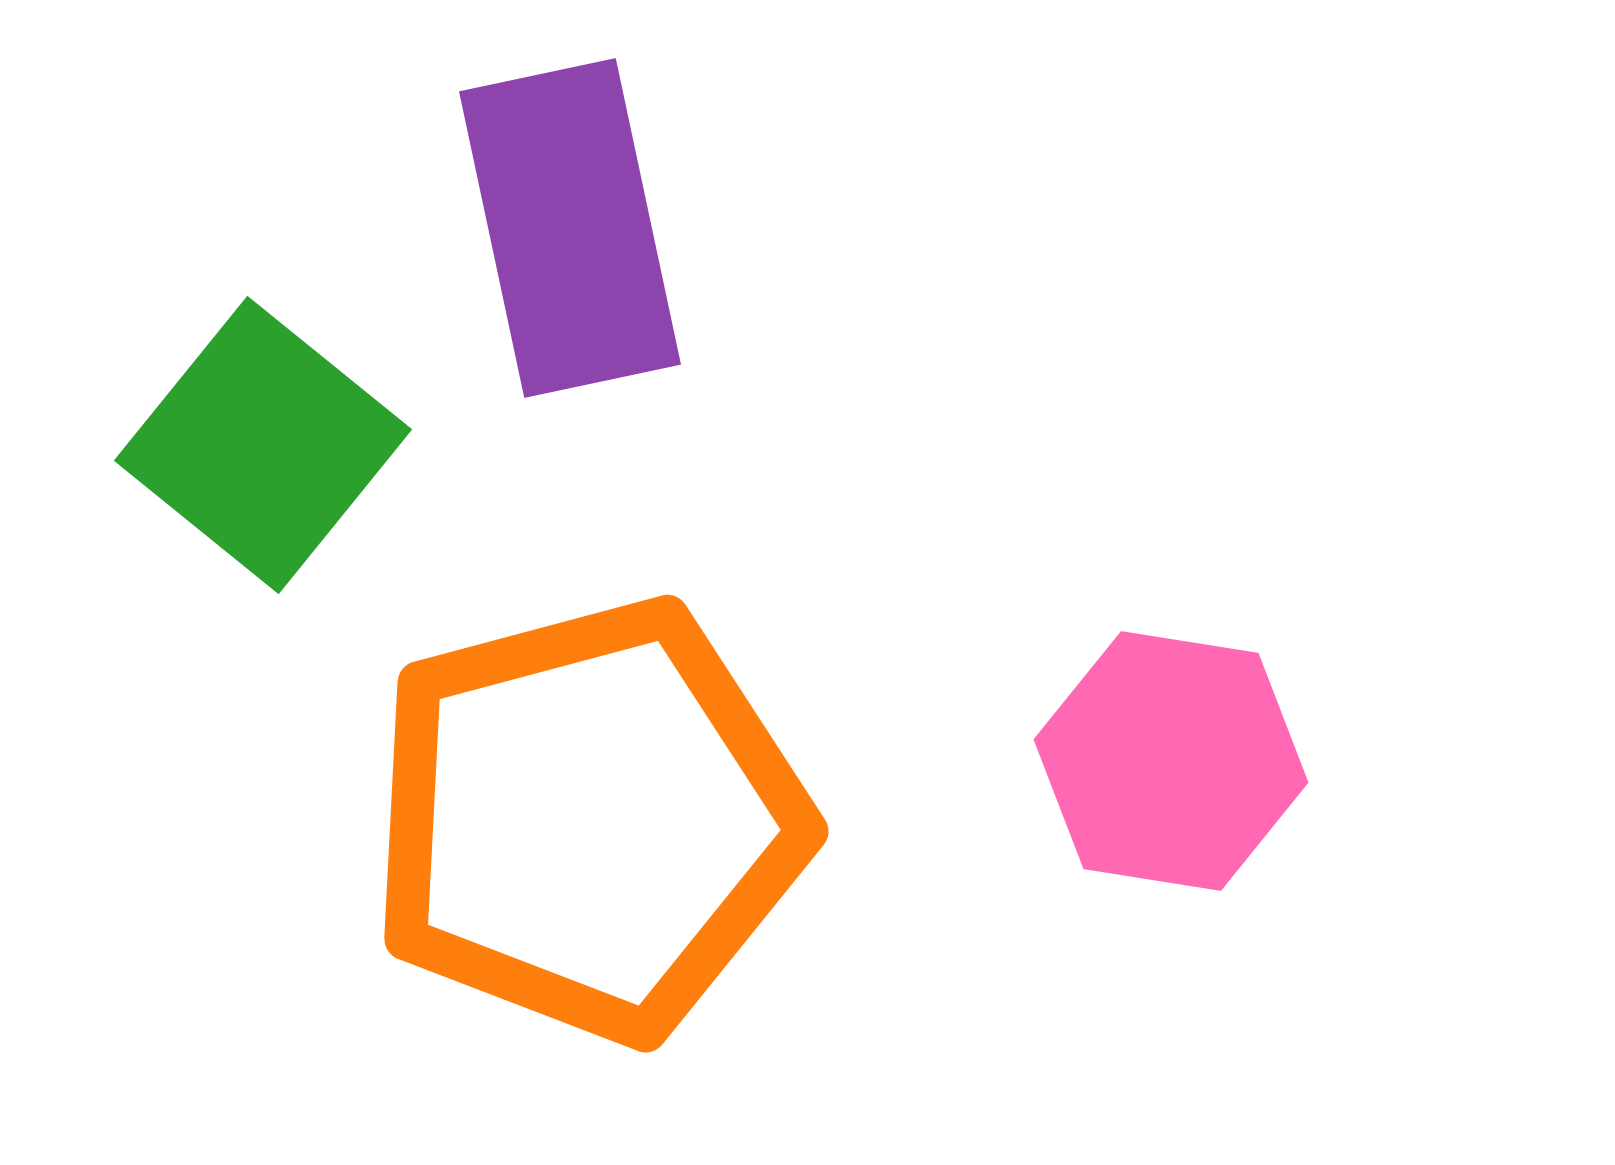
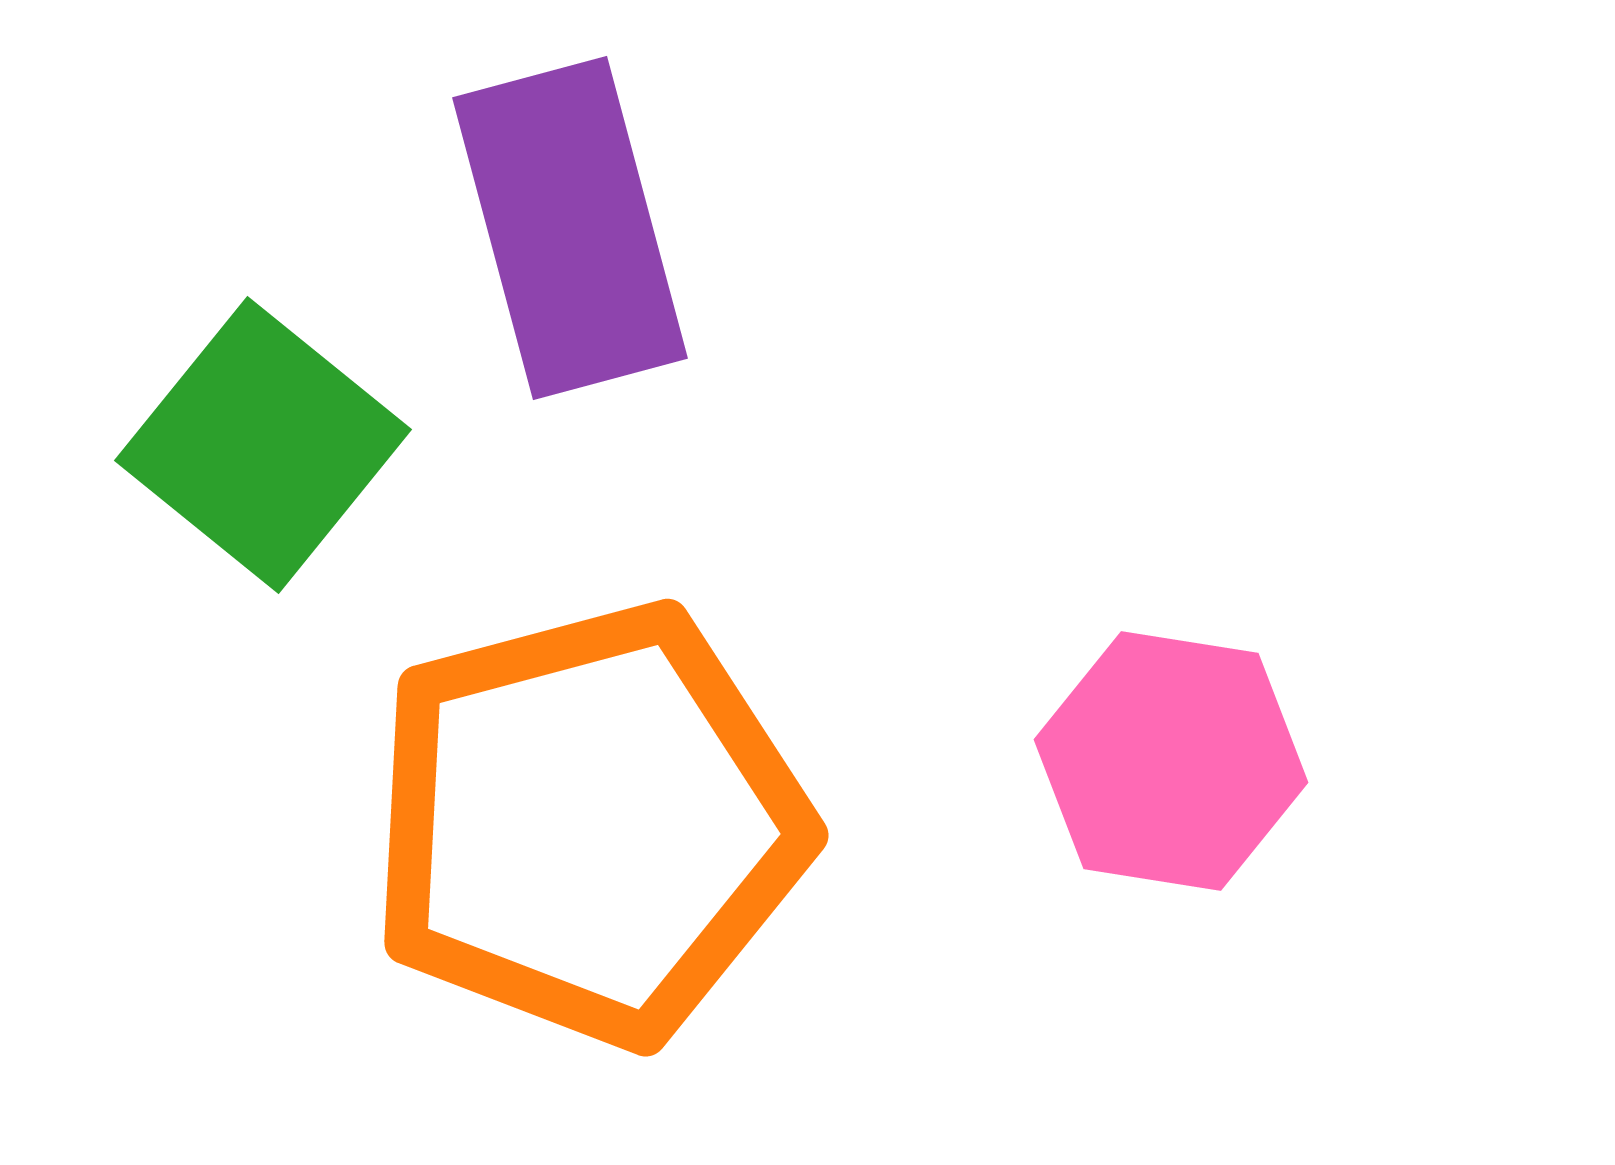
purple rectangle: rotated 3 degrees counterclockwise
orange pentagon: moved 4 px down
